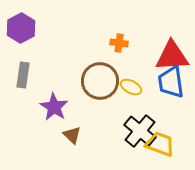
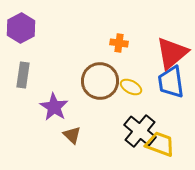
red triangle: moved 3 px up; rotated 36 degrees counterclockwise
